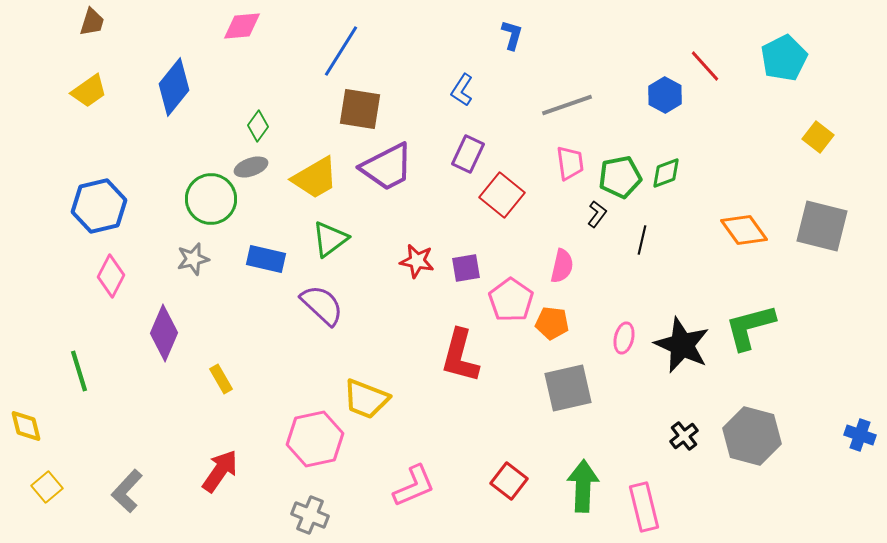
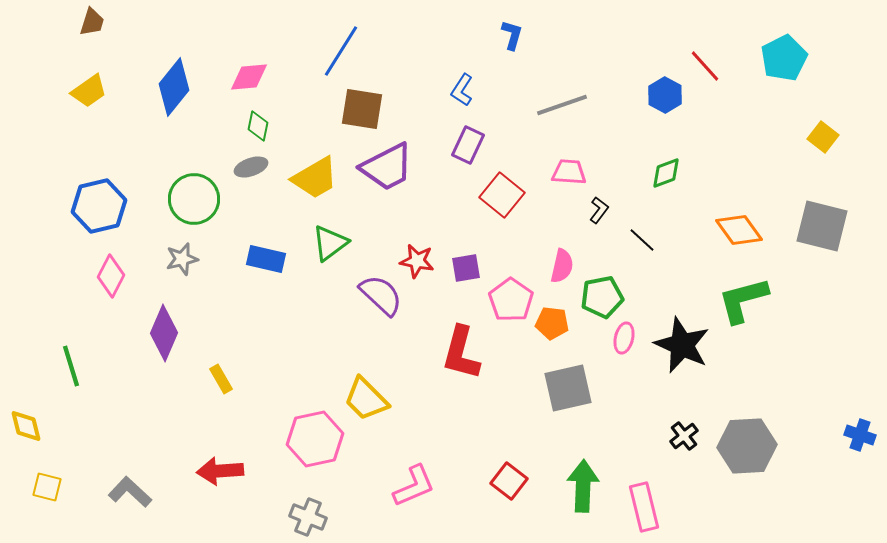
pink diamond at (242, 26): moved 7 px right, 51 px down
gray line at (567, 105): moved 5 px left
brown square at (360, 109): moved 2 px right
green diamond at (258, 126): rotated 24 degrees counterclockwise
yellow square at (818, 137): moved 5 px right
purple rectangle at (468, 154): moved 9 px up
pink trapezoid at (570, 163): moved 1 px left, 9 px down; rotated 78 degrees counterclockwise
green pentagon at (620, 177): moved 18 px left, 120 px down
green circle at (211, 199): moved 17 px left
black L-shape at (597, 214): moved 2 px right, 4 px up
orange diamond at (744, 230): moved 5 px left
green triangle at (330, 239): moved 4 px down
black line at (642, 240): rotated 60 degrees counterclockwise
gray star at (193, 259): moved 11 px left
purple semicircle at (322, 305): moved 59 px right, 10 px up
green L-shape at (750, 327): moved 7 px left, 27 px up
red L-shape at (460, 356): moved 1 px right, 3 px up
green line at (79, 371): moved 8 px left, 5 px up
yellow trapezoid at (366, 399): rotated 24 degrees clockwise
gray hexagon at (752, 436): moved 5 px left, 10 px down; rotated 18 degrees counterclockwise
red arrow at (220, 471): rotated 129 degrees counterclockwise
yellow square at (47, 487): rotated 36 degrees counterclockwise
gray L-shape at (127, 491): moved 3 px right, 1 px down; rotated 90 degrees clockwise
gray cross at (310, 515): moved 2 px left, 2 px down
